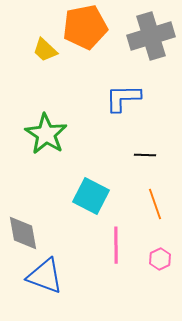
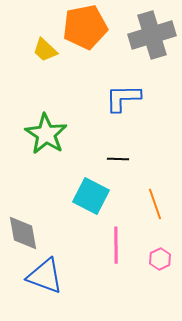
gray cross: moved 1 px right, 1 px up
black line: moved 27 px left, 4 px down
